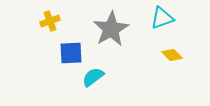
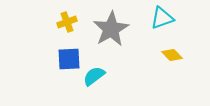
yellow cross: moved 17 px right, 1 px down
blue square: moved 2 px left, 6 px down
cyan semicircle: moved 1 px right, 1 px up
